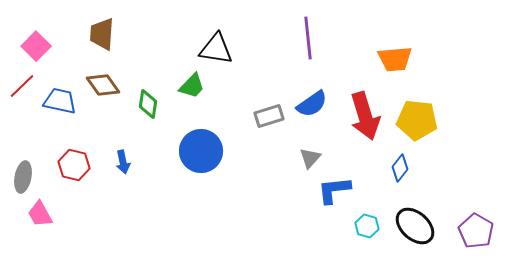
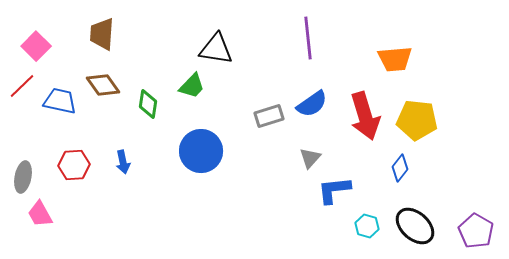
red hexagon: rotated 16 degrees counterclockwise
